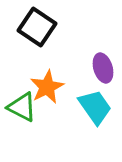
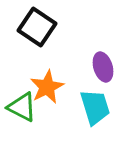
purple ellipse: moved 1 px up
cyan trapezoid: rotated 18 degrees clockwise
